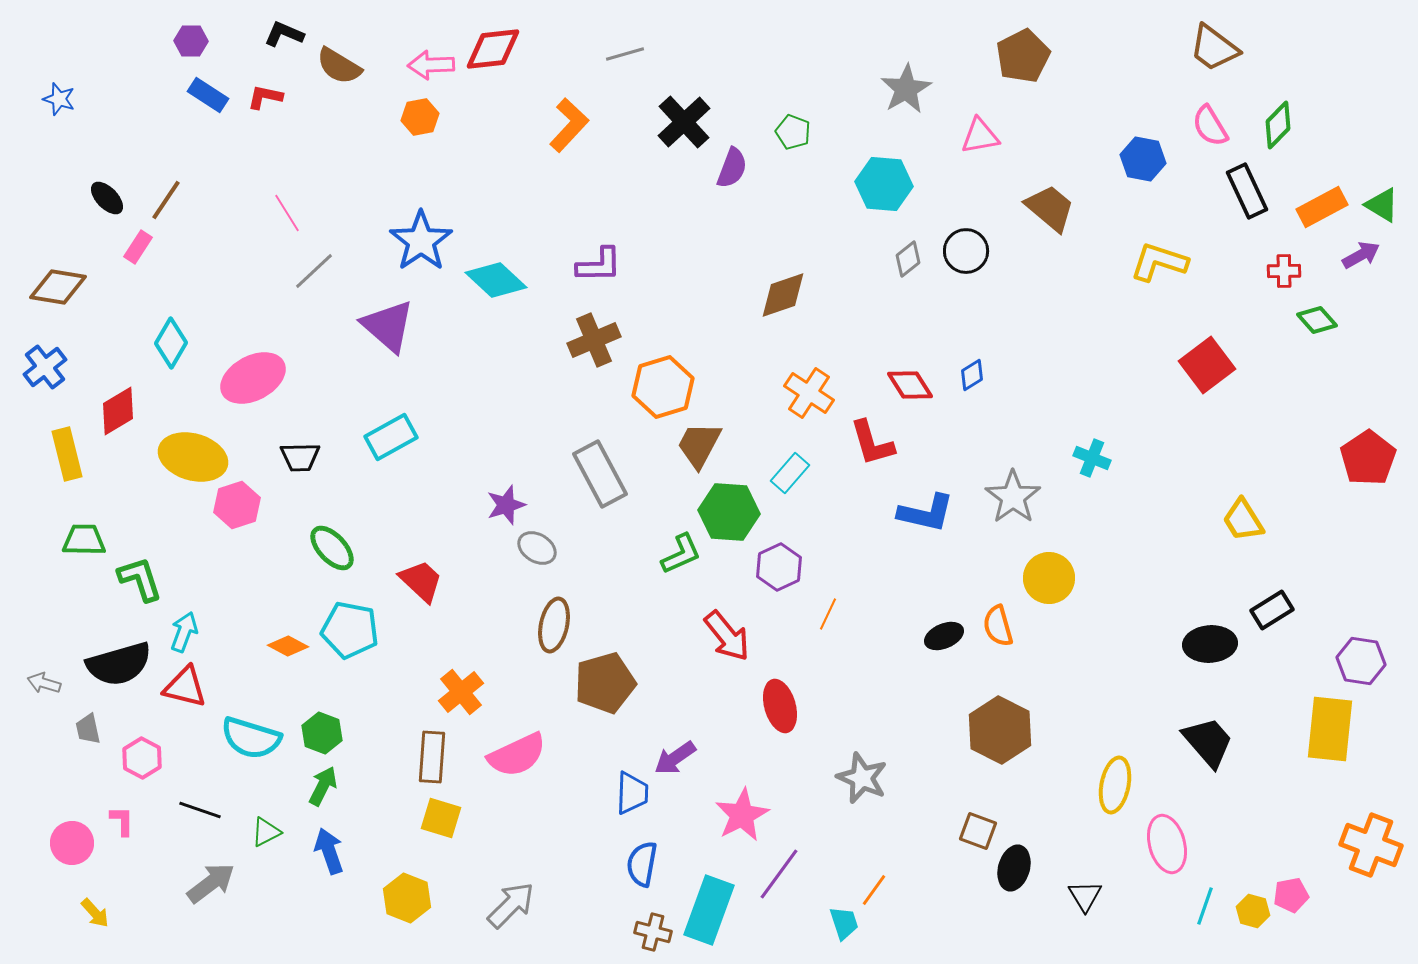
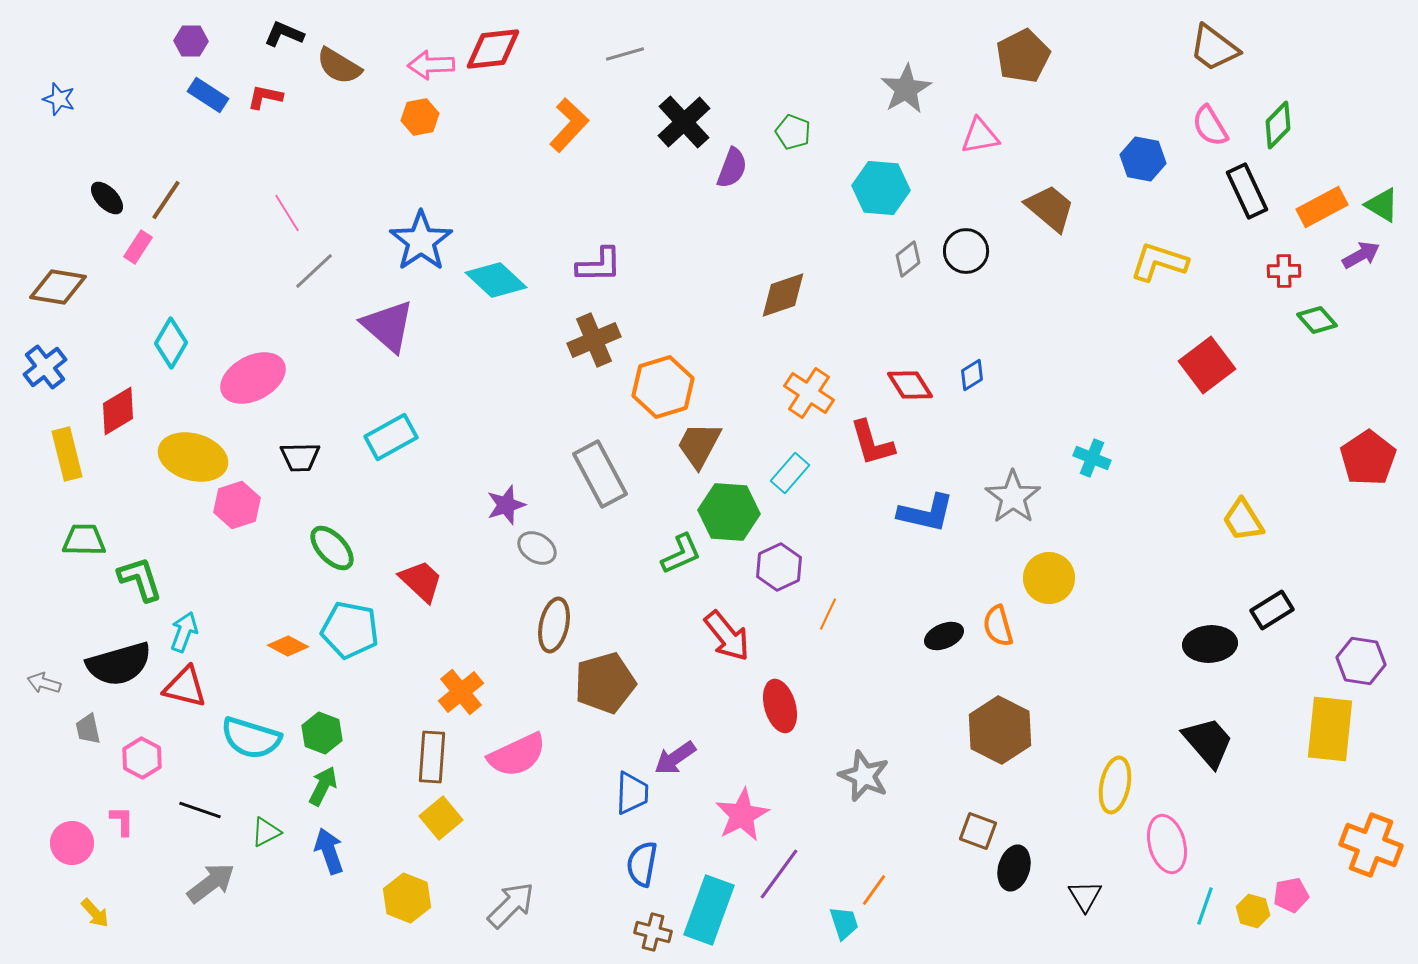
cyan hexagon at (884, 184): moved 3 px left, 4 px down
gray star at (862, 778): moved 2 px right, 2 px up
yellow square at (441, 818): rotated 33 degrees clockwise
